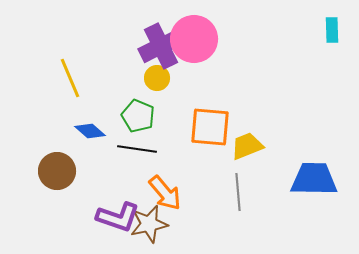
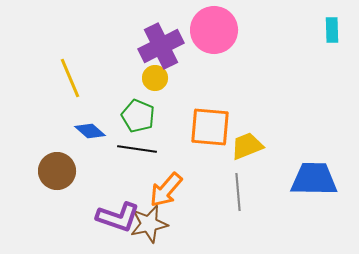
pink circle: moved 20 px right, 9 px up
yellow circle: moved 2 px left
orange arrow: moved 1 px right, 3 px up; rotated 81 degrees clockwise
